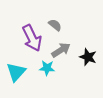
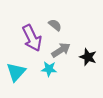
cyan star: moved 2 px right, 1 px down
